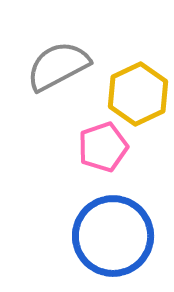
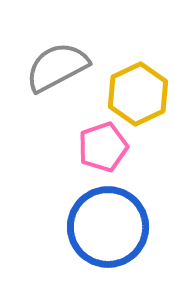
gray semicircle: moved 1 px left, 1 px down
blue circle: moved 5 px left, 9 px up
